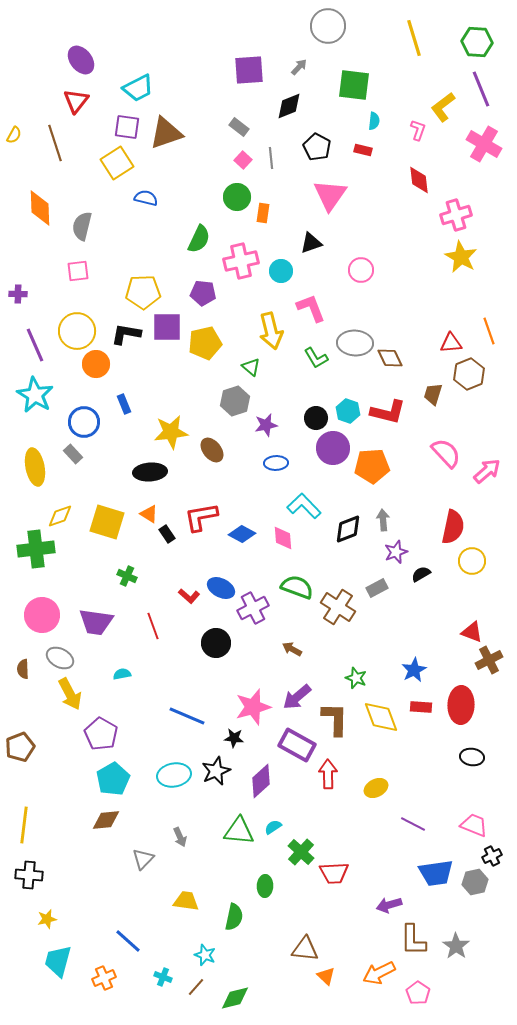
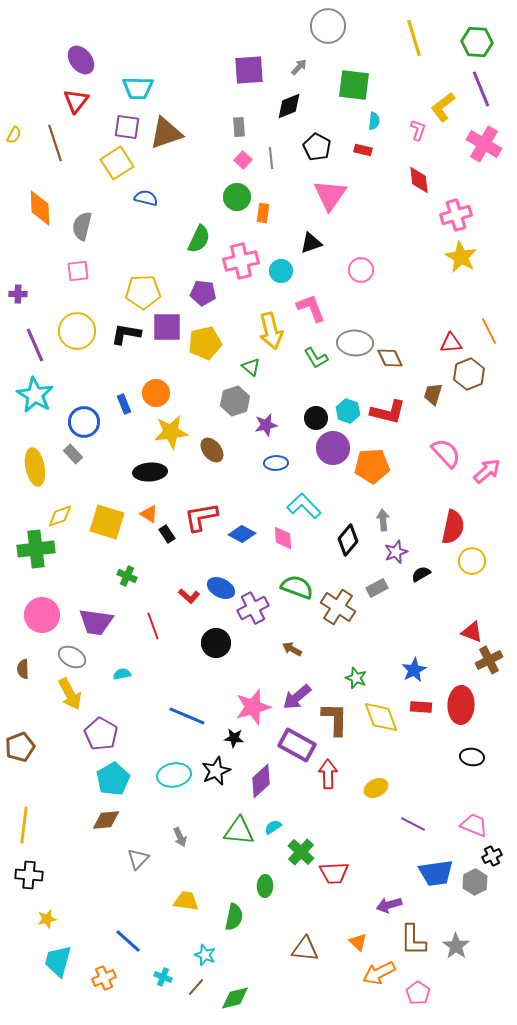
cyan trapezoid at (138, 88): rotated 28 degrees clockwise
gray rectangle at (239, 127): rotated 48 degrees clockwise
orange line at (489, 331): rotated 8 degrees counterclockwise
orange circle at (96, 364): moved 60 px right, 29 px down
black diamond at (348, 529): moved 11 px down; rotated 28 degrees counterclockwise
gray ellipse at (60, 658): moved 12 px right, 1 px up
gray triangle at (143, 859): moved 5 px left
gray hexagon at (475, 882): rotated 15 degrees counterclockwise
orange triangle at (326, 976): moved 32 px right, 34 px up
